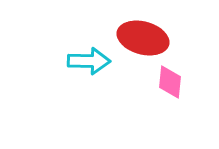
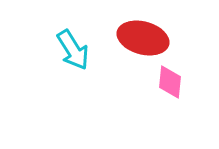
cyan arrow: moved 16 px left, 11 px up; rotated 57 degrees clockwise
